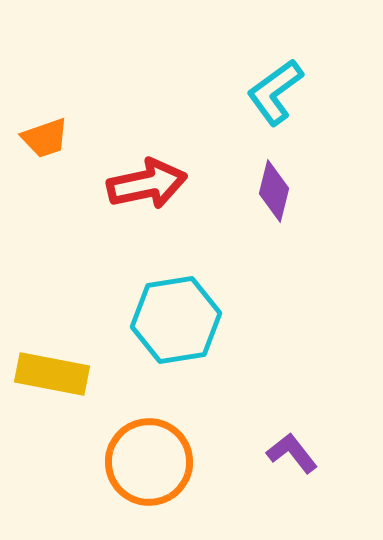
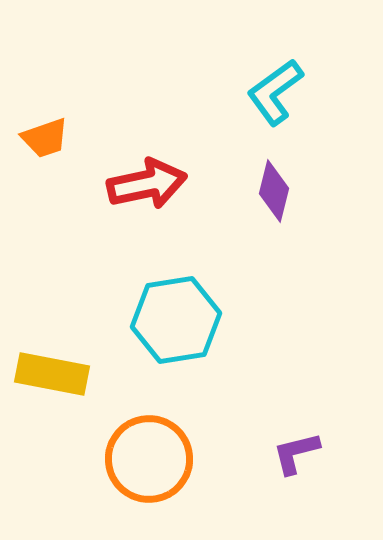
purple L-shape: moved 4 px right; rotated 66 degrees counterclockwise
orange circle: moved 3 px up
